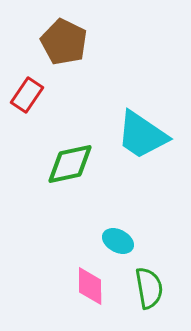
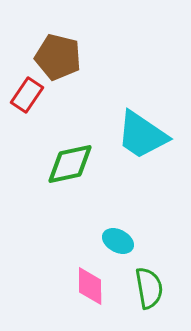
brown pentagon: moved 6 px left, 15 px down; rotated 12 degrees counterclockwise
